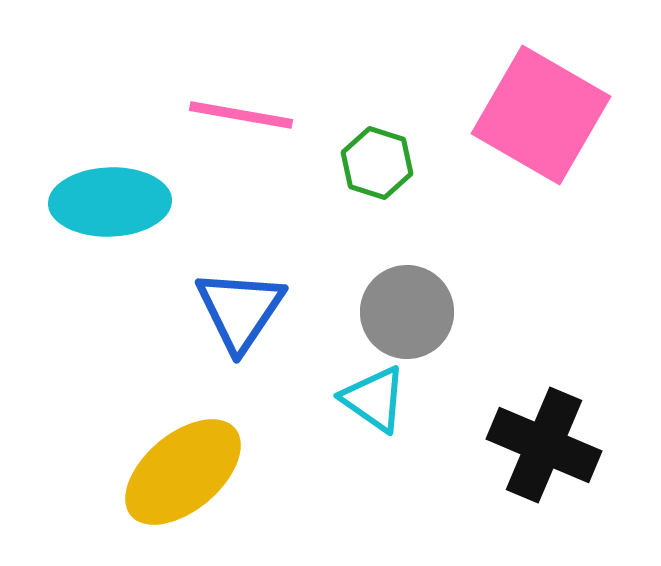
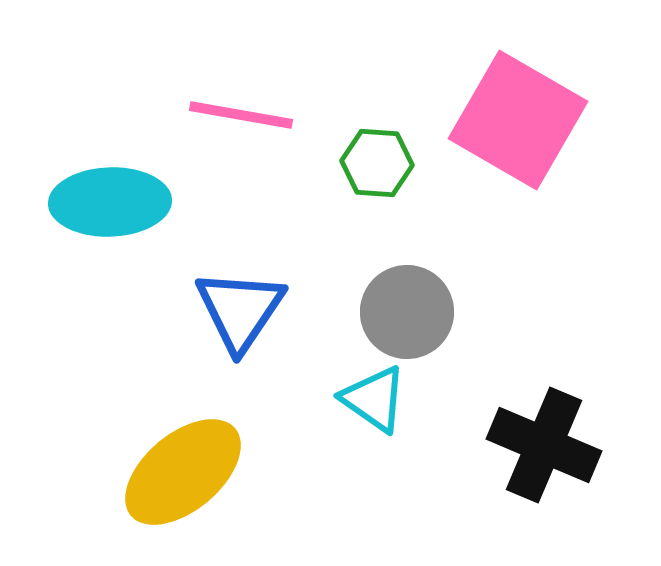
pink square: moved 23 px left, 5 px down
green hexagon: rotated 14 degrees counterclockwise
